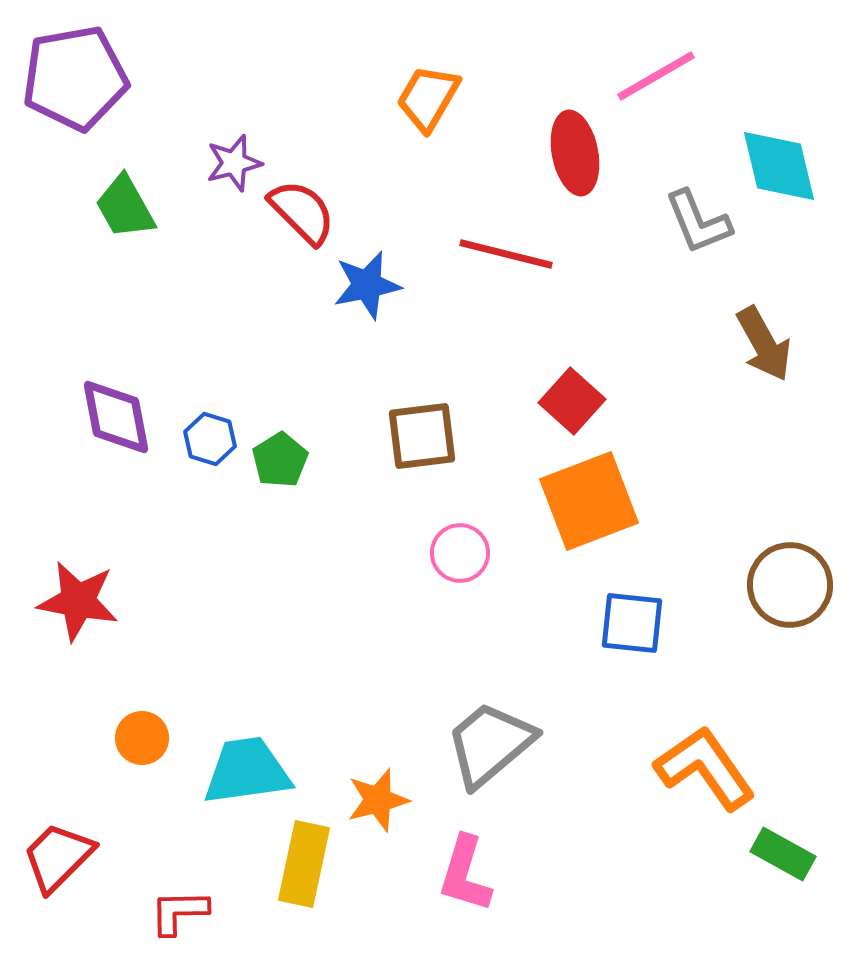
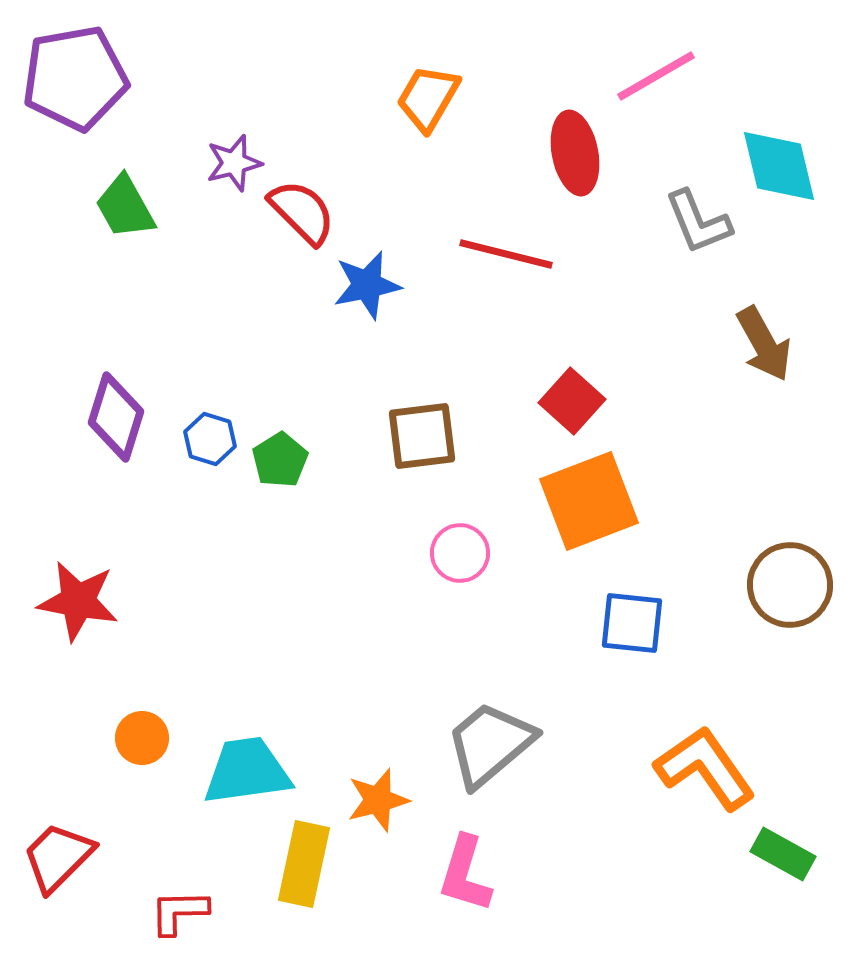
purple diamond: rotated 28 degrees clockwise
